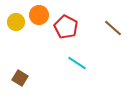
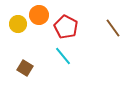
yellow circle: moved 2 px right, 2 px down
brown line: rotated 12 degrees clockwise
cyan line: moved 14 px left, 7 px up; rotated 18 degrees clockwise
brown square: moved 5 px right, 10 px up
